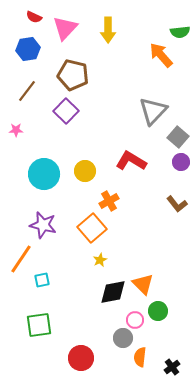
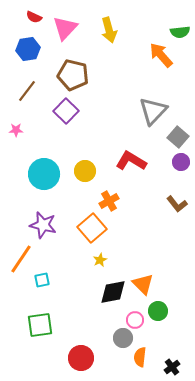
yellow arrow: moved 1 px right; rotated 15 degrees counterclockwise
green square: moved 1 px right
